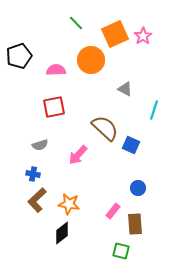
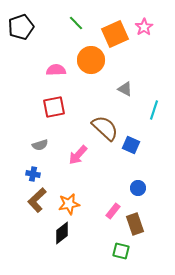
pink star: moved 1 px right, 9 px up
black pentagon: moved 2 px right, 29 px up
orange star: rotated 20 degrees counterclockwise
brown rectangle: rotated 15 degrees counterclockwise
